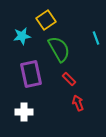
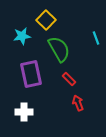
yellow square: rotated 12 degrees counterclockwise
